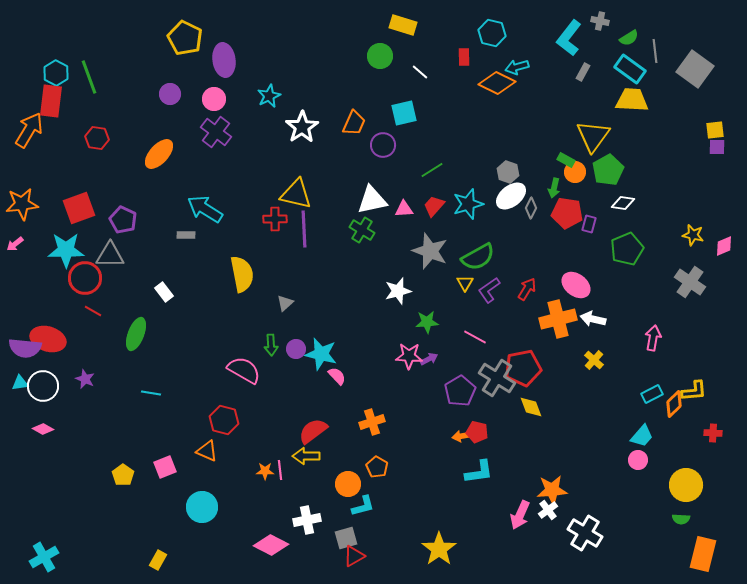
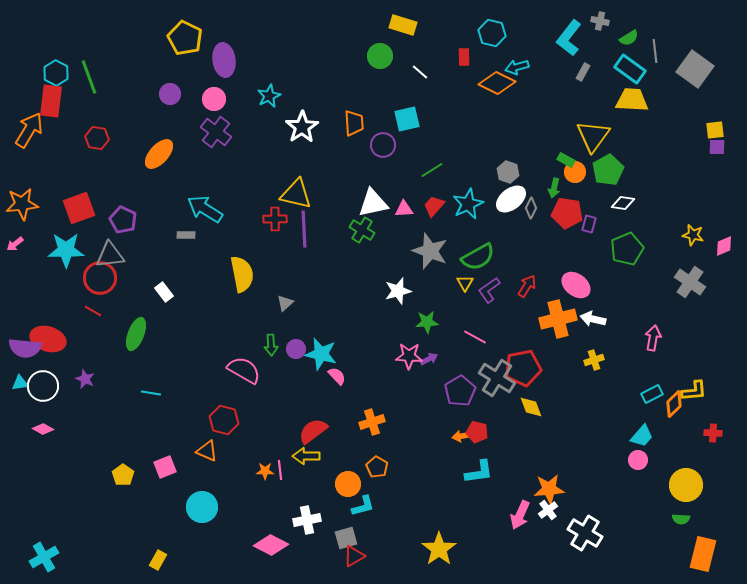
cyan square at (404, 113): moved 3 px right, 6 px down
orange trapezoid at (354, 123): rotated 28 degrees counterclockwise
white ellipse at (511, 196): moved 3 px down
white triangle at (372, 200): moved 1 px right, 3 px down
cyan star at (468, 204): rotated 8 degrees counterclockwise
gray triangle at (110, 255): rotated 8 degrees counterclockwise
red circle at (85, 278): moved 15 px right
red arrow at (527, 289): moved 3 px up
yellow cross at (594, 360): rotated 30 degrees clockwise
orange star at (552, 490): moved 3 px left, 1 px up
